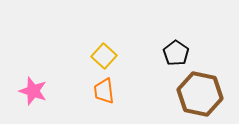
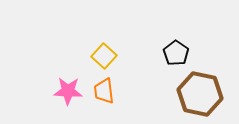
pink star: moved 35 px right; rotated 16 degrees counterclockwise
